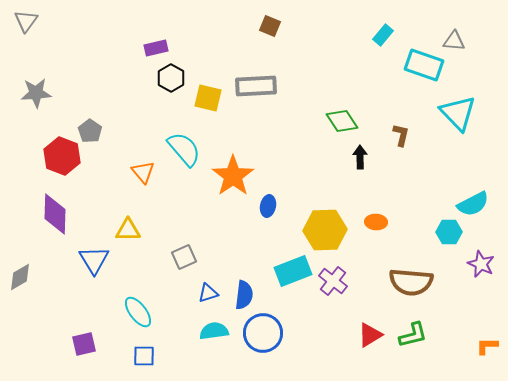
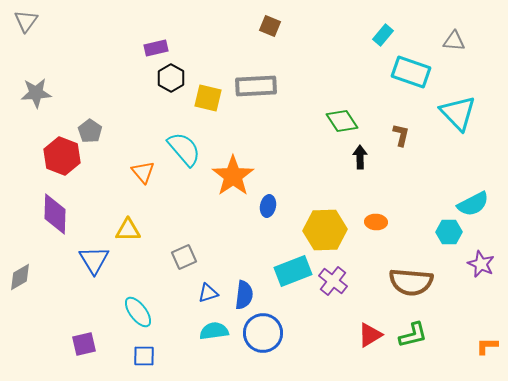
cyan rectangle at (424, 65): moved 13 px left, 7 px down
